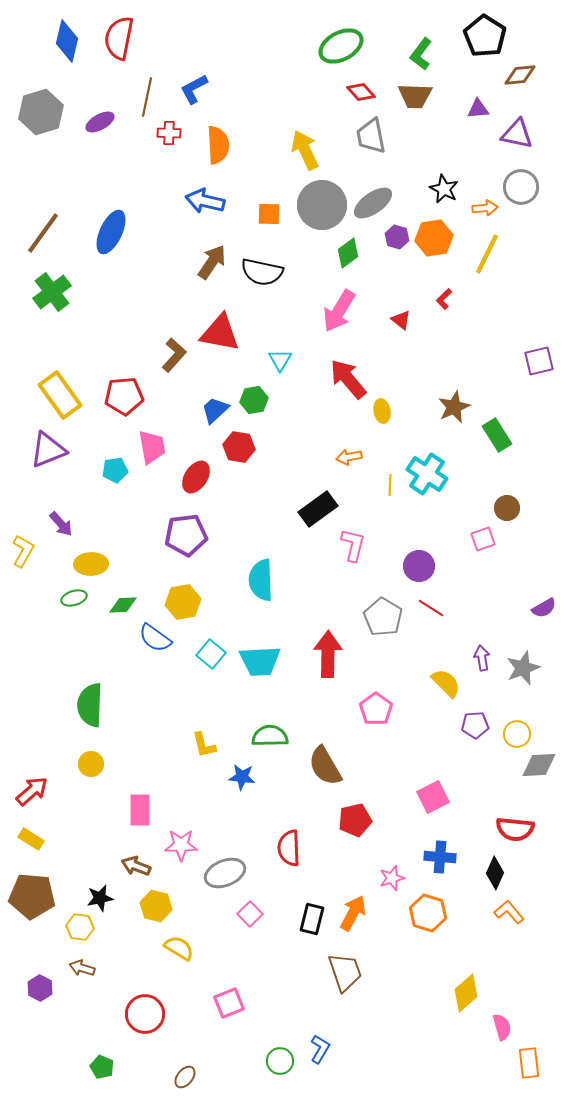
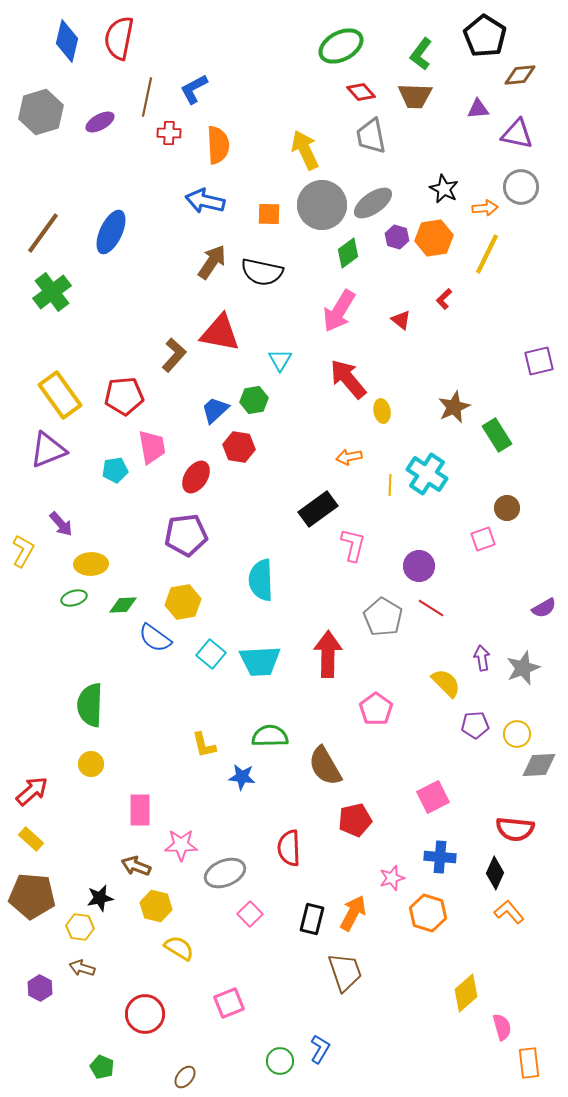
yellow rectangle at (31, 839): rotated 10 degrees clockwise
